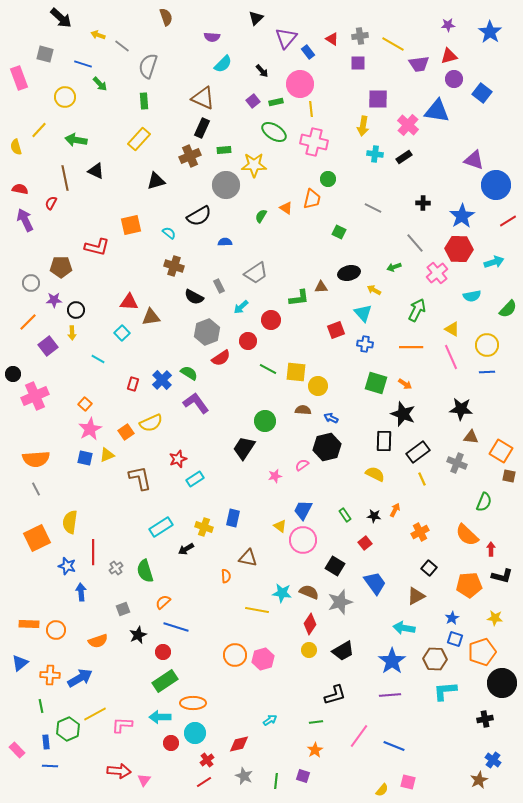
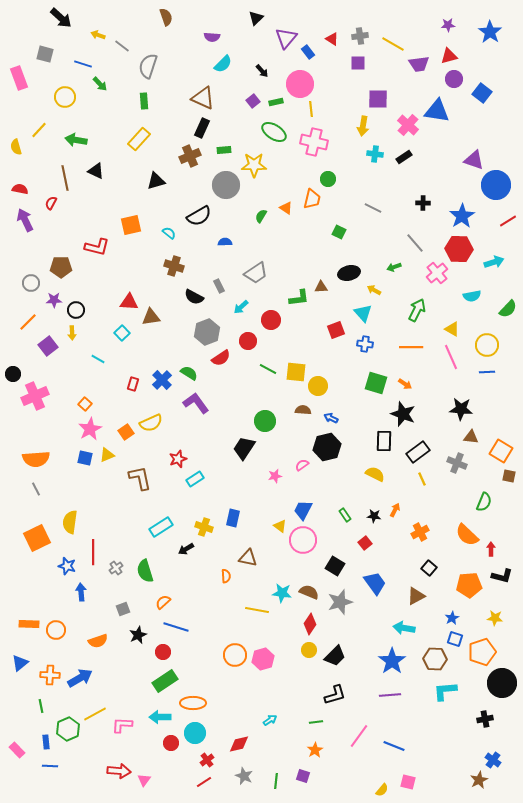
black trapezoid at (343, 651): moved 8 px left, 5 px down; rotated 15 degrees counterclockwise
